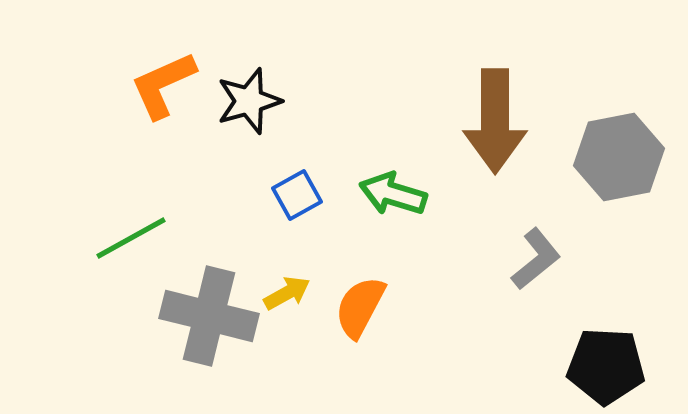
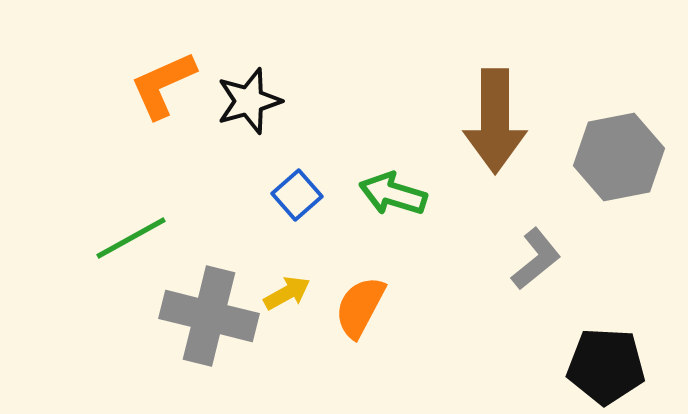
blue square: rotated 12 degrees counterclockwise
